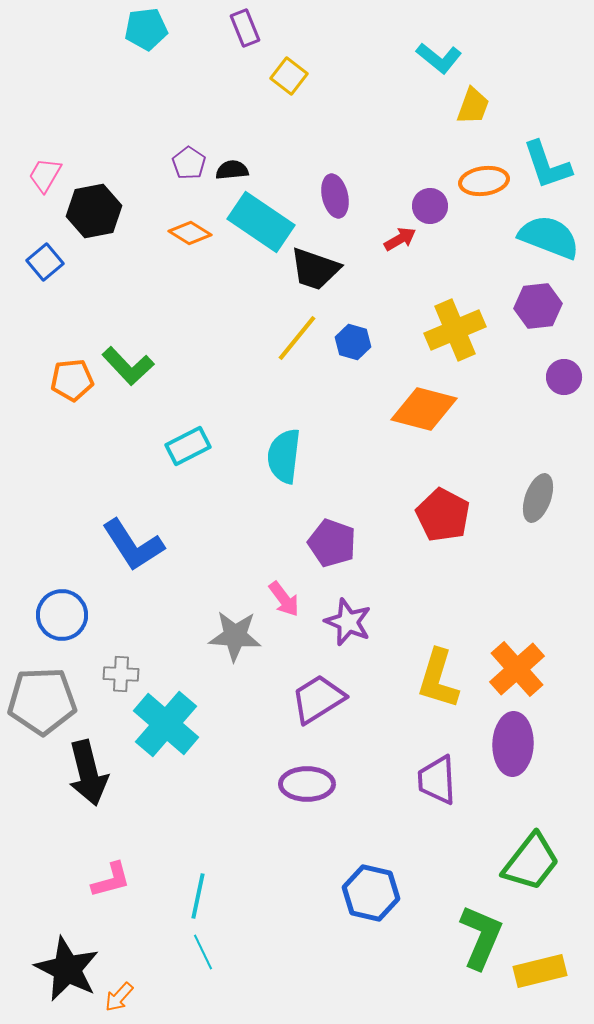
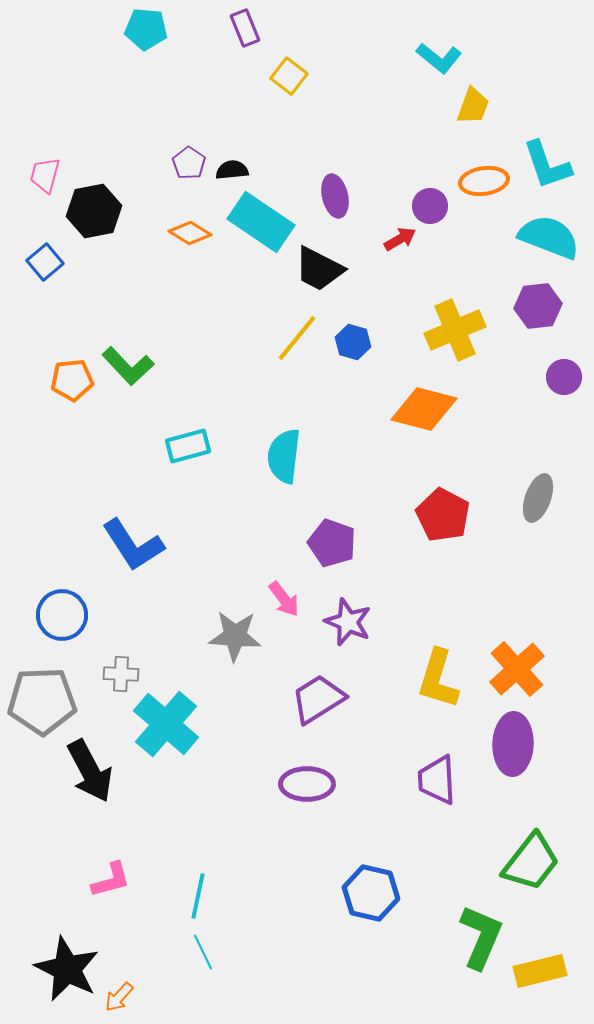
cyan pentagon at (146, 29): rotated 12 degrees clockwise
pink trapezoid at (45, 175): rotated 15 degrees counterclockwise
black trapezoid at (315, 269): moved 4 px right; rotated 8 degrees clockwise
cyan rectangle at (188, 446): rotated 12 degrees clockwise
black arrow at (88, 773): moved 2 px right, 2 px up; rotated 14 degrees counterclockwise
